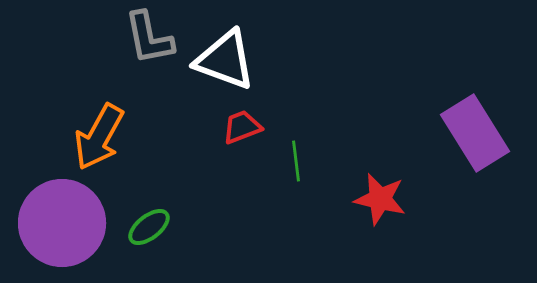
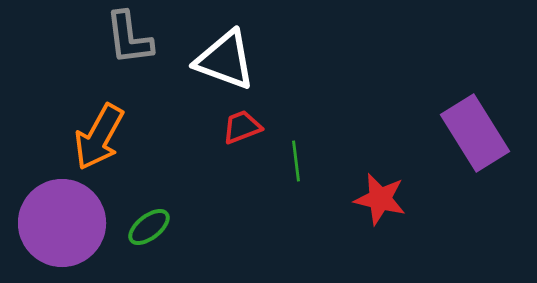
gray L-shape: moved 20 px left; rotated 4 degrees clockwise
